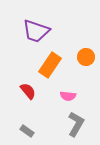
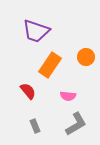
gray L-shape: rotated 30 degrees clockwise
gray rectangle: moved 8 px right, 5 px up; rotated 32 degrees clockwise
